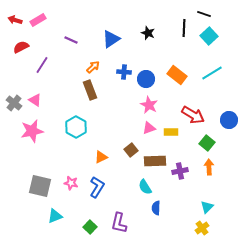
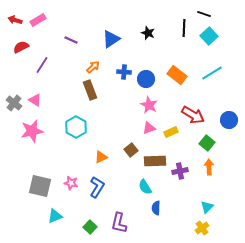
yellow rectangle at (171, 132): rotated 24 degrees counterclockwise
